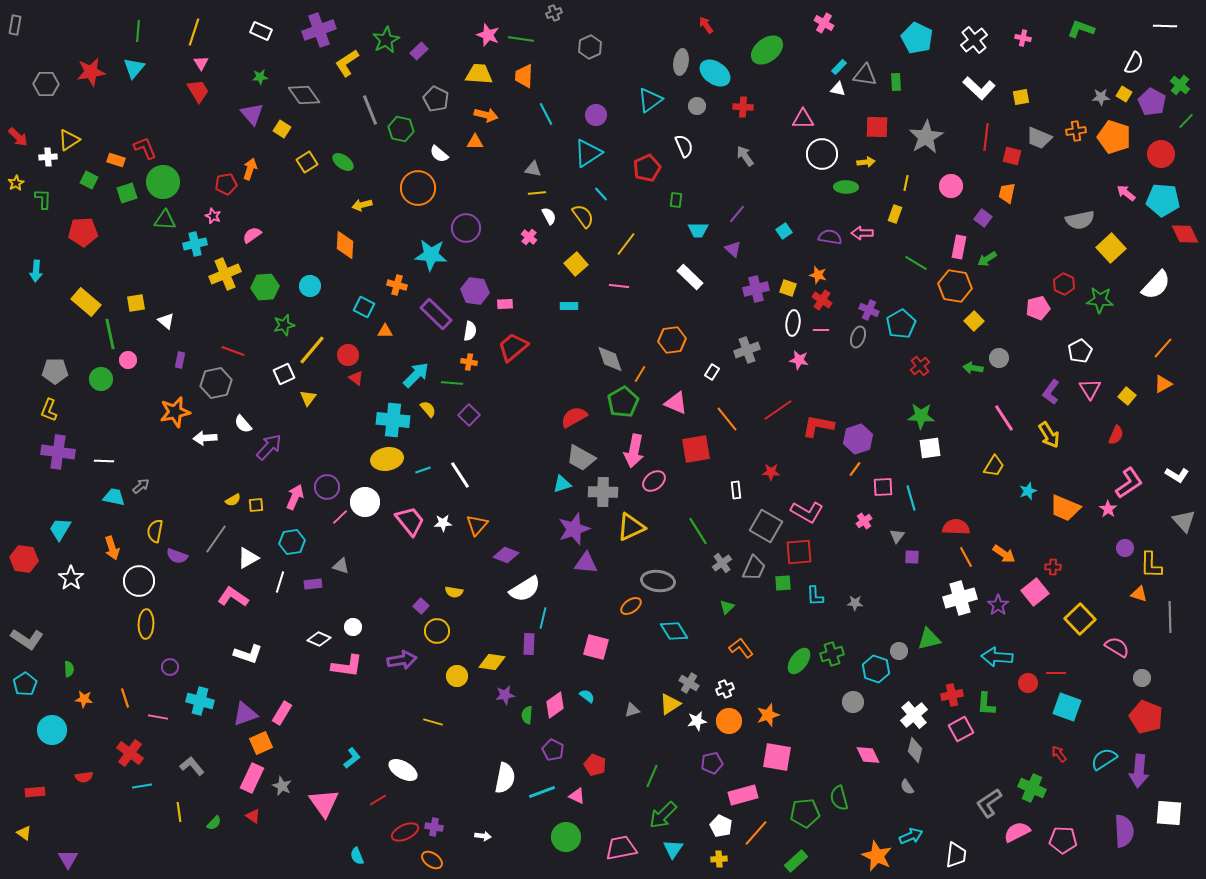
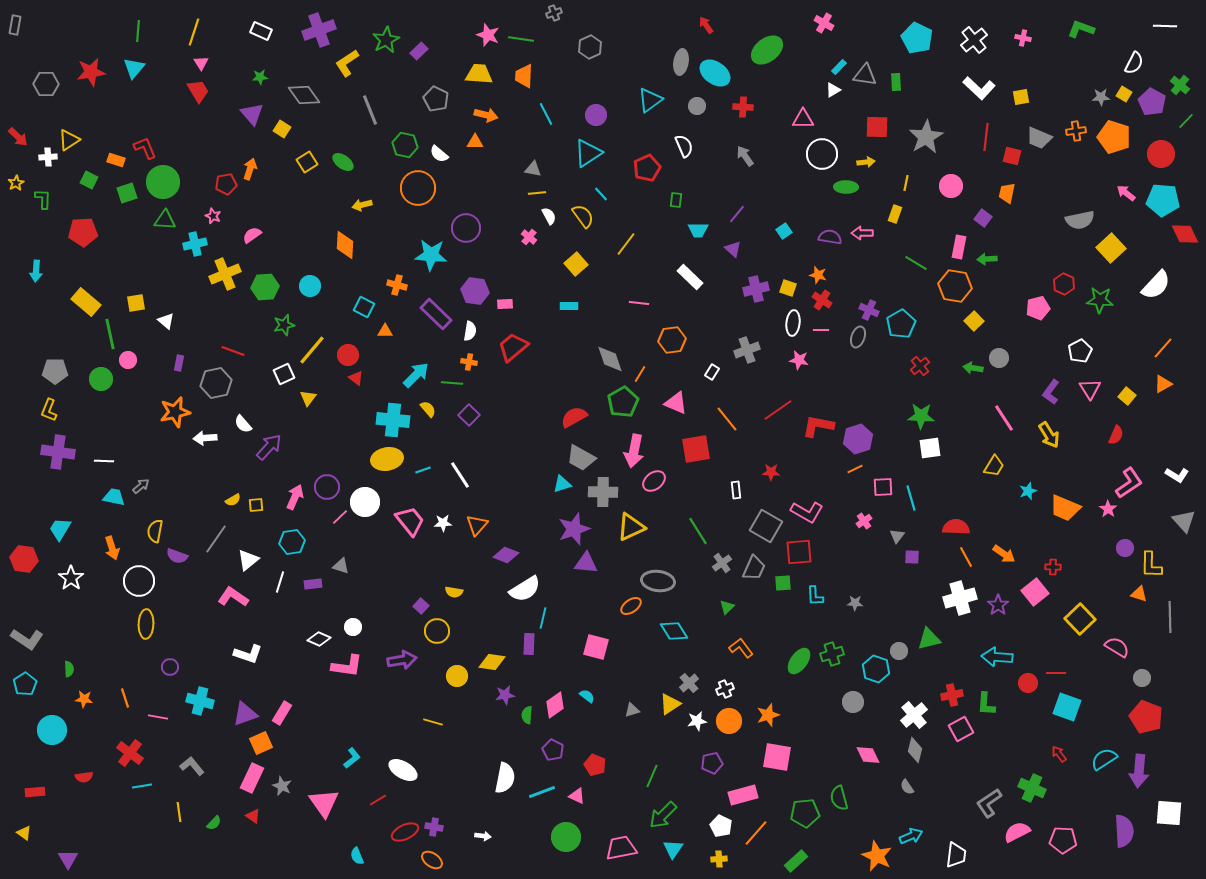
white triangle at (838, 89): moved 5 px left, 1 px down; rotated 42 degrees counterclockwise
green hexagon at (401, 129): moved 4 px right, 16 px down
green arrow at (987, 259): rotated 30 degrees clockwise
pink line at (619, 286): moved 20 px right, 17 px down
purple rectangle at (180, 360): moved 1 px left, 3 px down
orange line at (855, 469): rotated 28 degrees clockwise
white triangle at (248, 558): moved 2 px down; rotated 10 degrees counterclockwise
gray cross at (689, 683): rotated 18 degrees clockwise
